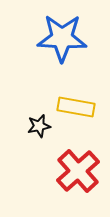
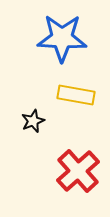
yellow rectangle: moved 12 px up
black star: moved 6 px left, 5 px up; rotated 10 degrees counterclockwise
